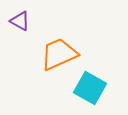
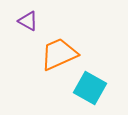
purple triangle: moved 8 px right
